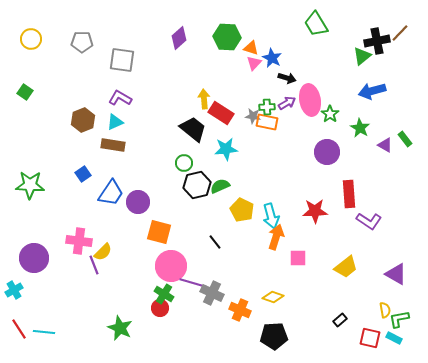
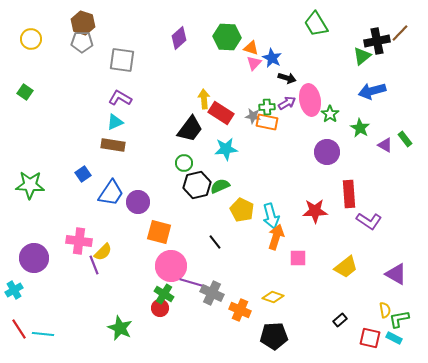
brown hexagon at (83, 120): moved 97 px up; rotated 20 degrees counterclockwise
black trapezoid at (193, 129): moved 3 px left; rotated 88 degrees clockwise
cyan line at (44, 332): moved 1 px left, 2 px down
